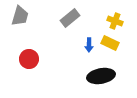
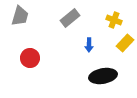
yellow cross: moved 1 px left, 1 px up
yellow rectangle: moved 15 px right; rotated 72 degrees counterclockwise
red circle: moved 1 px right, 1 px up
black ellipse: moved 2 px right
